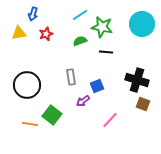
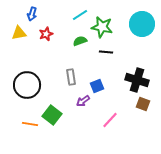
blue arrow: moved 1 px left
